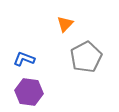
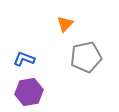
gray pentagon: rotated 16 degrees clockwise
purple hexagon: rotated 16 degrees counterclockwise
